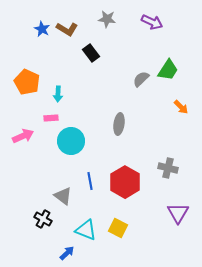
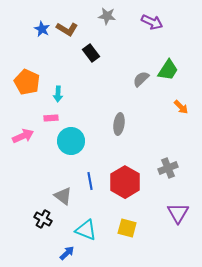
gray star: moved 3 px up
gray cross: rotated 36 degrees counterclockwise
yellow square: moved 9 px right; rotated 12 degrees counterclockwise
